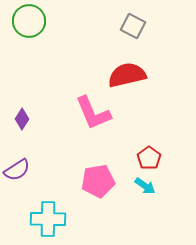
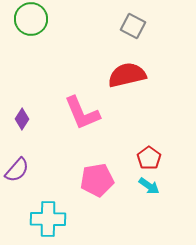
green circle: moved 2 px right, 2 px up
pink L-shape: moved 11 px left
purple semicircle: rotated 16 degrees counterclockwise
pink pentagon: moved 1 px left, 1 px up
cyan arrow: moved 4 px right
